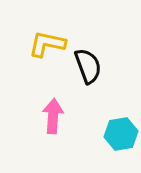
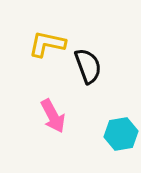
pink arrow: rotated 148 degrees clockwise
